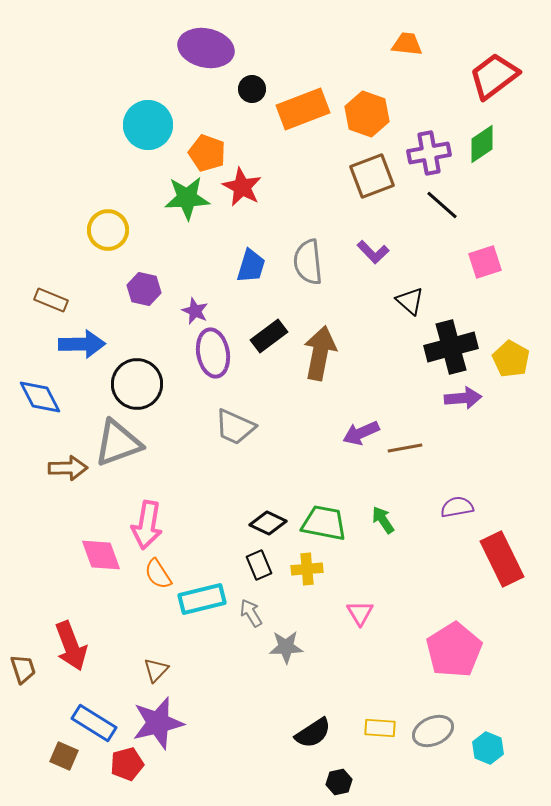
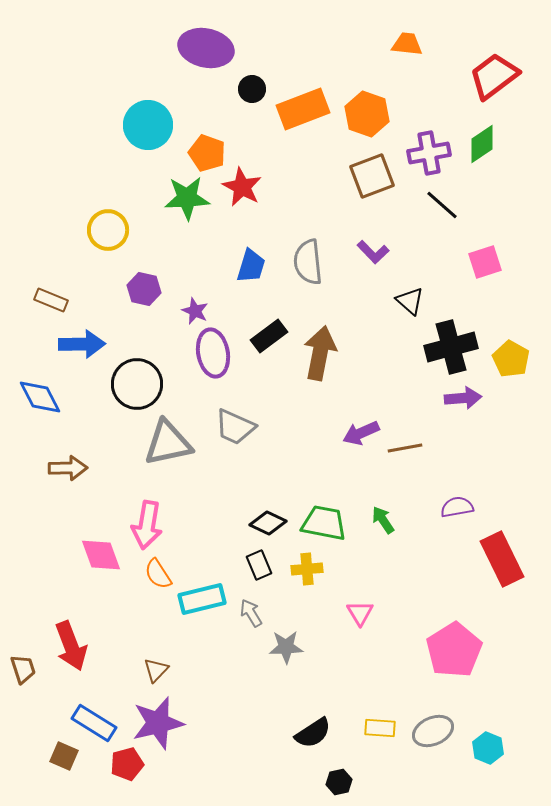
gray triangle at (118, 443): moved 50 px right; rotated 8 degrees clockwise
